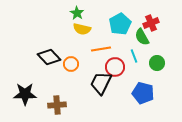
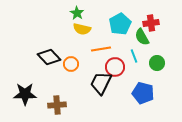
red cross: rotated 14 degrees clockwise
